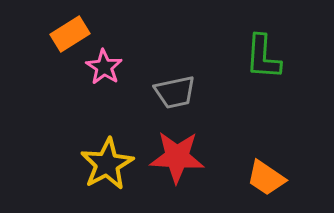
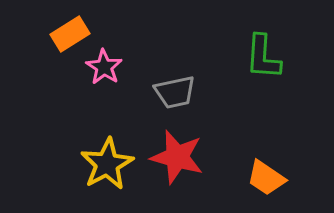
red star: rotated 12 degrees clockwise
